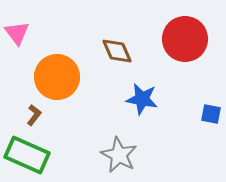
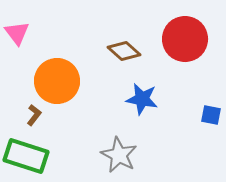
brown diamond: moved 7 px right; rotated 24 degrees counterclockwise
orange circle: moved 4 px down
blue square: moved 1 px down
green rectangle: moved 1 px left, 1 px down; rotated 6 degrees counterclockwise
